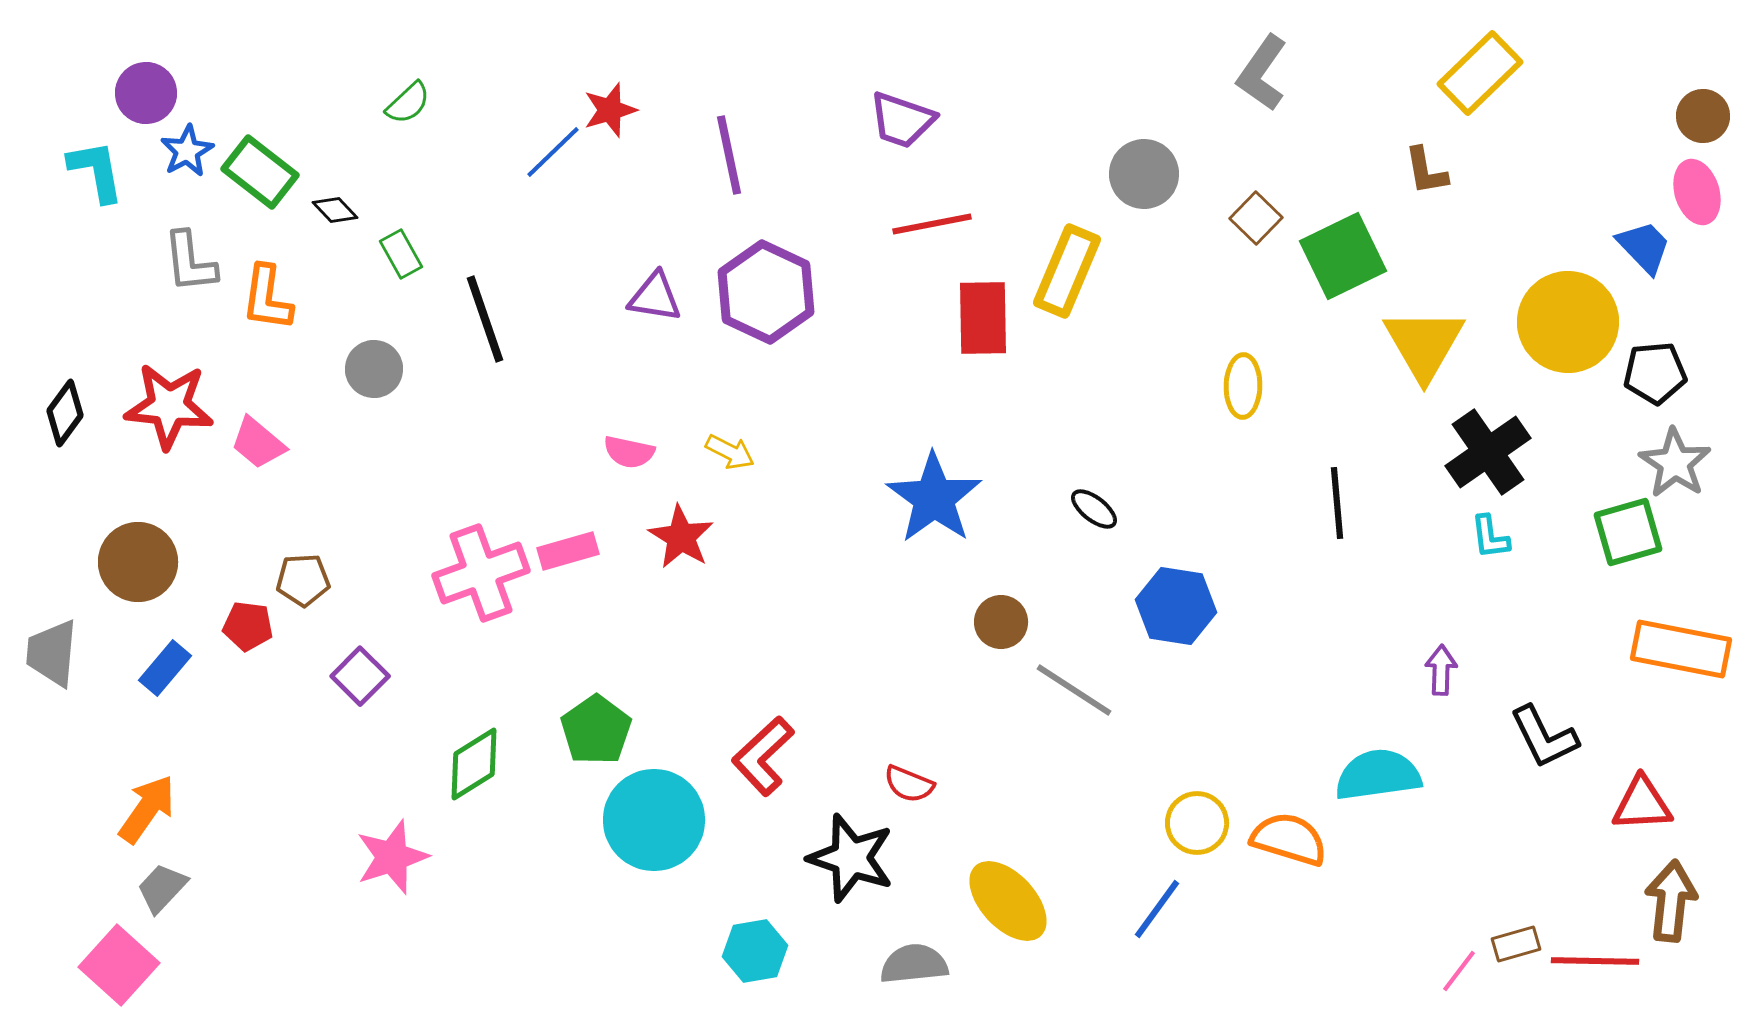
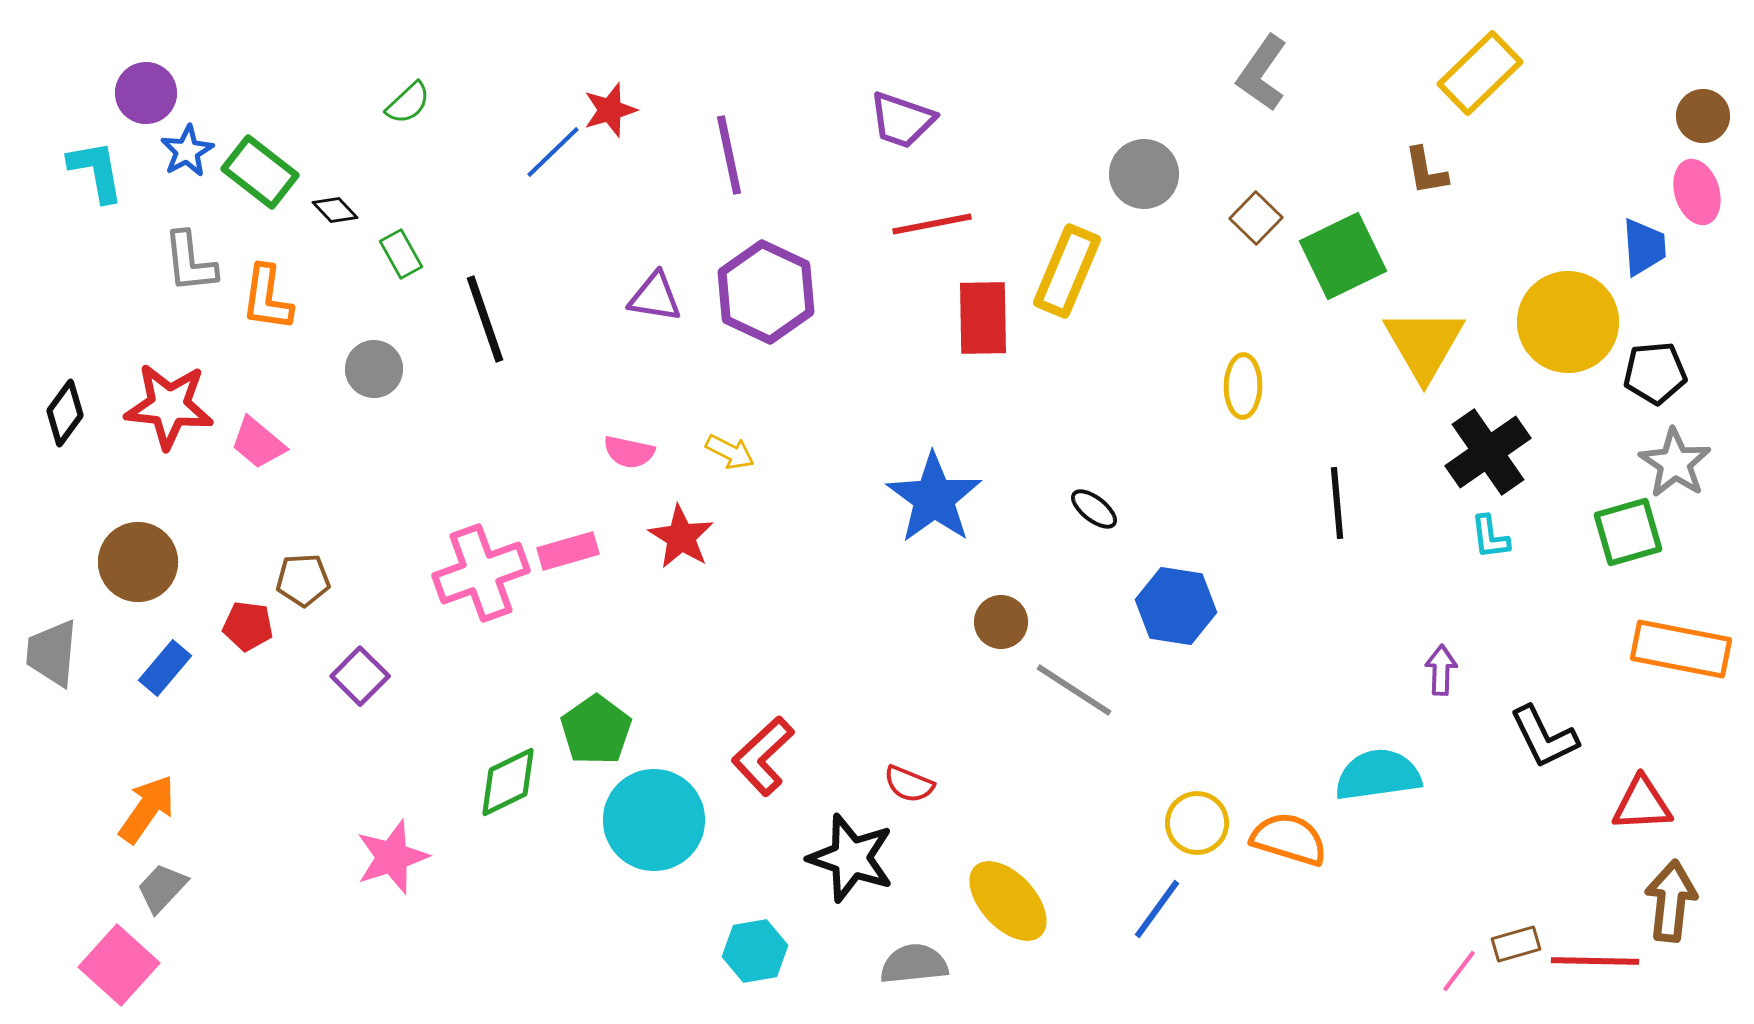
blue trapezoid at (1644, 247): rotated 40 degrees clockwise
green diamond at (474, 764): moved 34 px right, 18 px down; rotated 6 degrees clockwise
